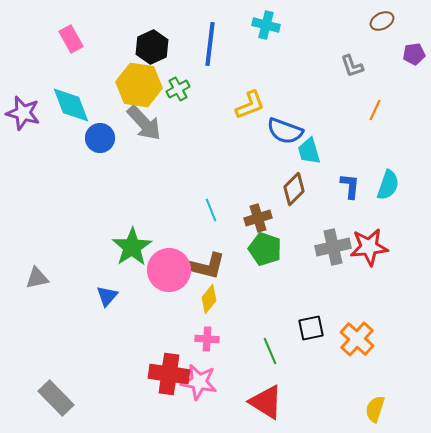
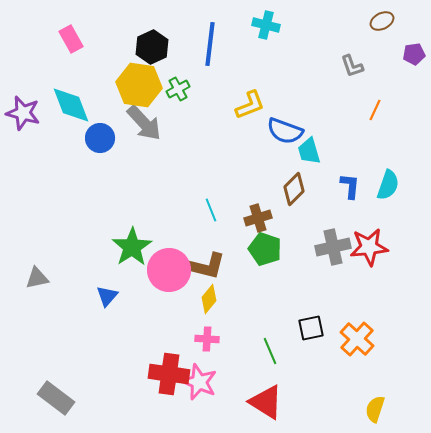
pink star: rotated 12 degrees clockwise
gray rectangle: rotated 9 degrees counterclockwise
